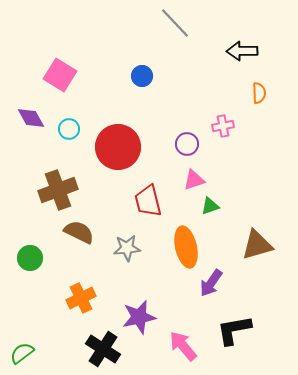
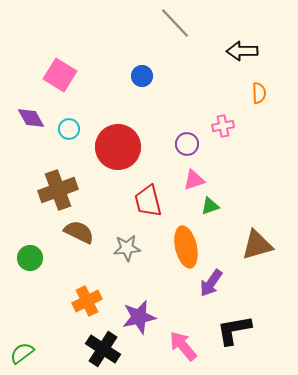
orange cross: moved 6 px right, 3 px down
